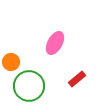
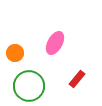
orange circle: moved 4 px right, 9 px up
red rectangle: rotated 12 degrees counterclockwise
